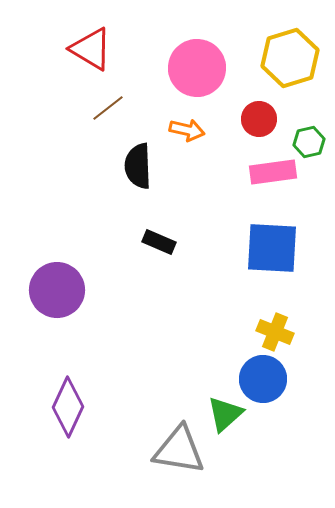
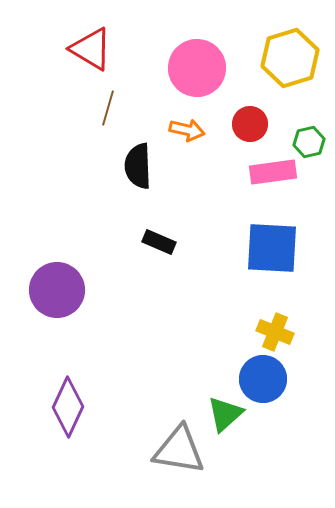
brown line: rotated 36 degrees counterclockwise
red circle: moved 9 px left, 5 px down
